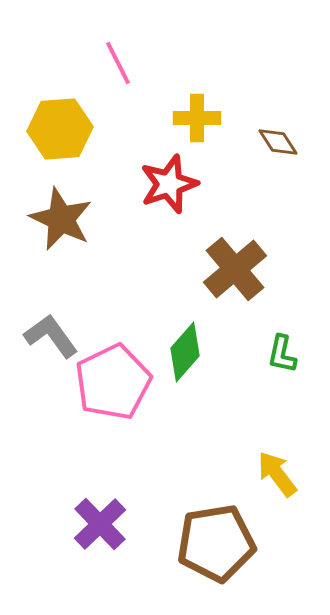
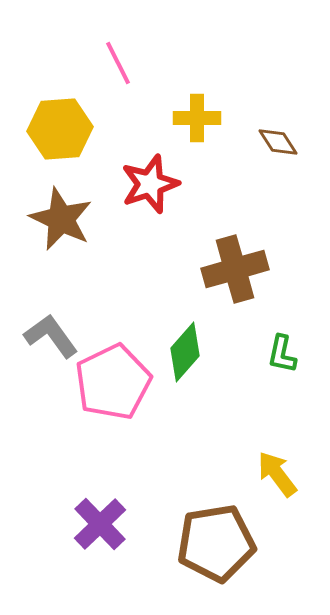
red star: moved 19 px left
brown cross: rotated 24 degrees clockwise
